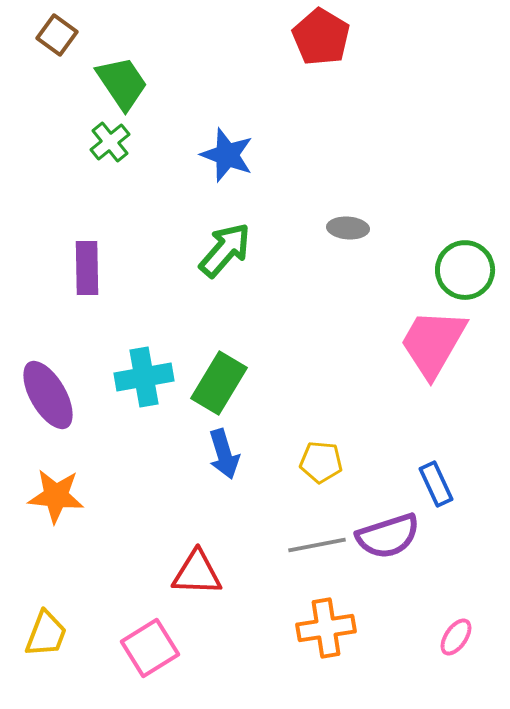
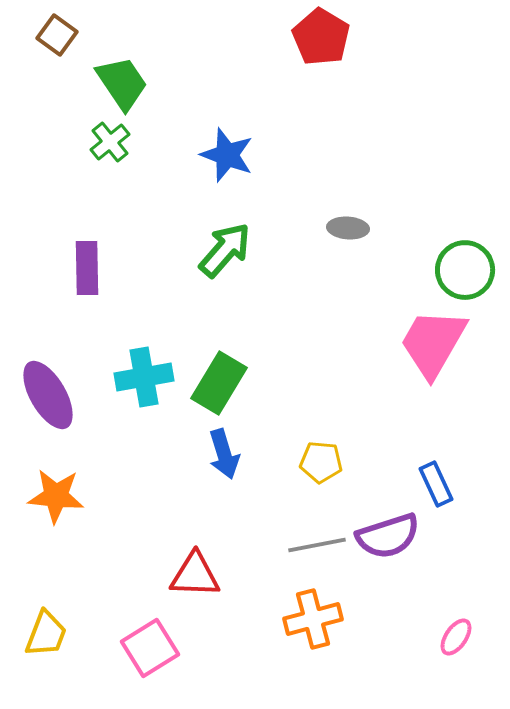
red triangle: moved 2 px left, 2 px down
orange cross: moved 13 px left, 9 px up; rotated 6 degrees counterclockwise
